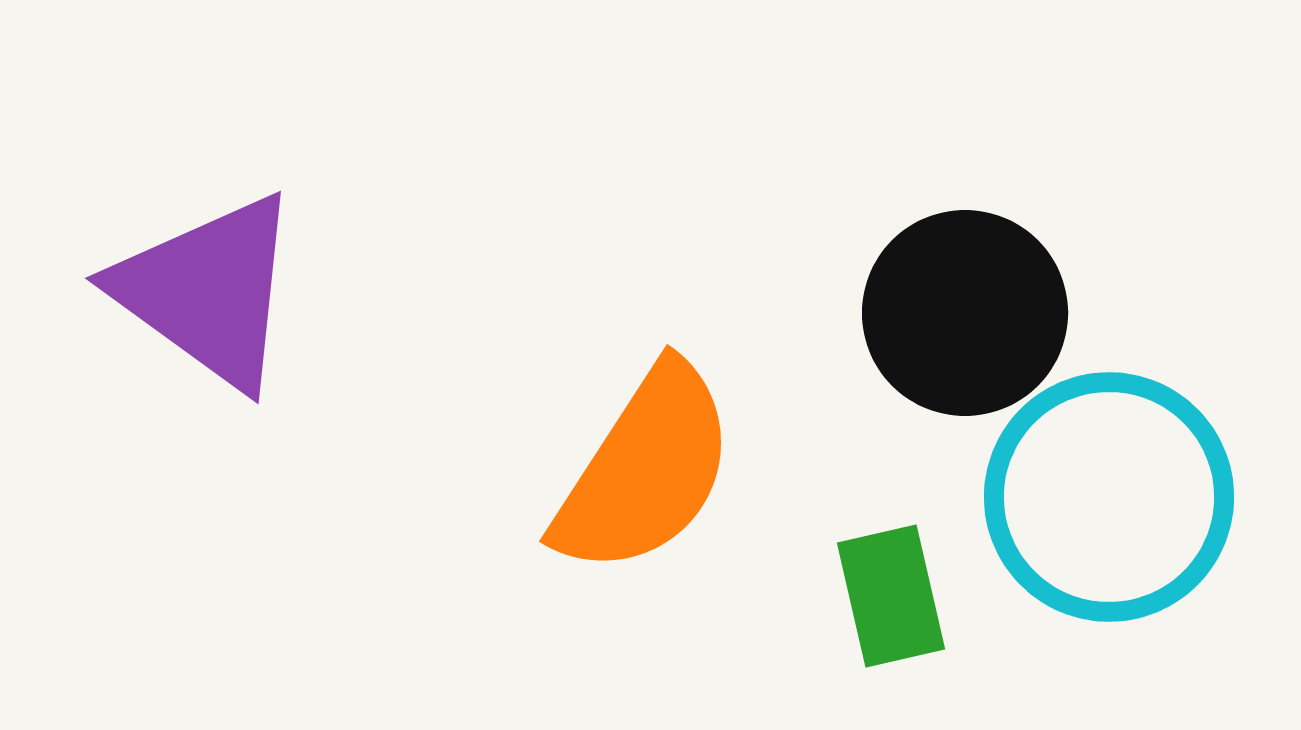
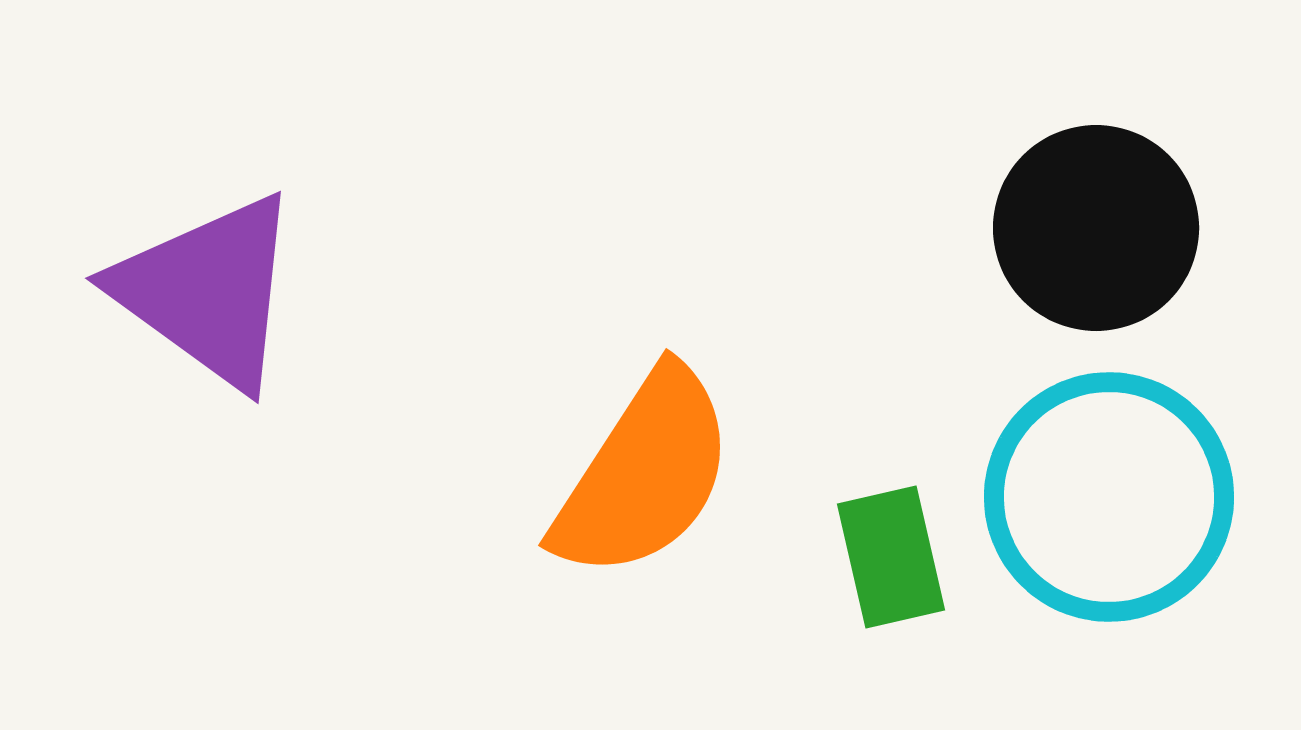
black circle: moved 131 px right, 85 px up
orange semicircle: moved 1 px left, 4 px down
green rectangle: moved 39 px up
